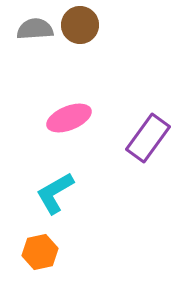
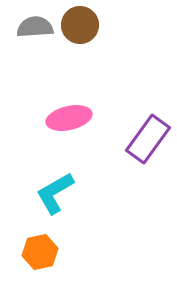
gray semicircle: moved 2 px up
pink ellipse: rotated 9 degrees clockwise
purple rectangle: moved 1 px down
